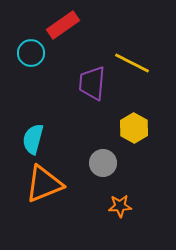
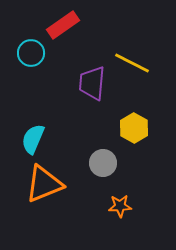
cyan semicircle: rotated 8 degrees clockwise
